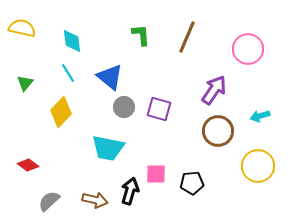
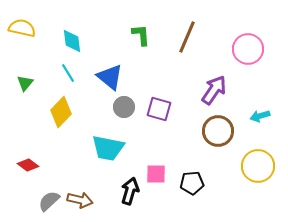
brown arrow: moved 15 px left
